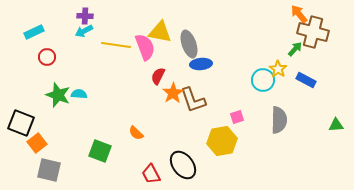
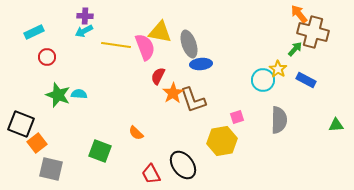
black square: moved 1 px down
gray square: moved 2 px right, 1 px up
